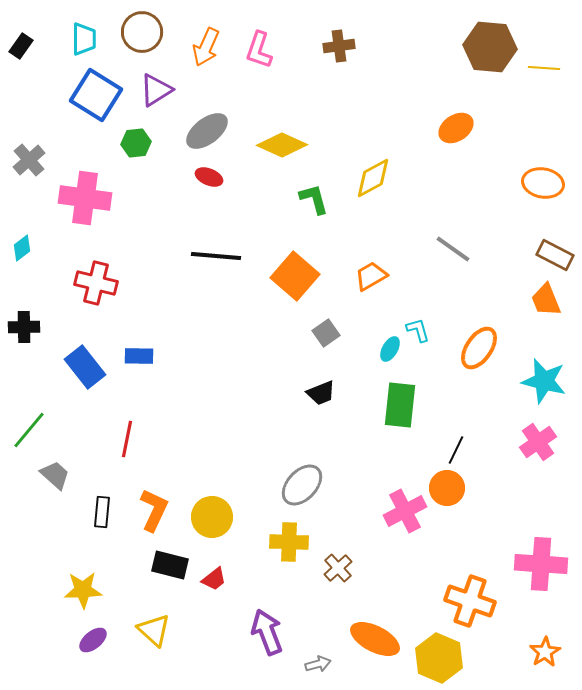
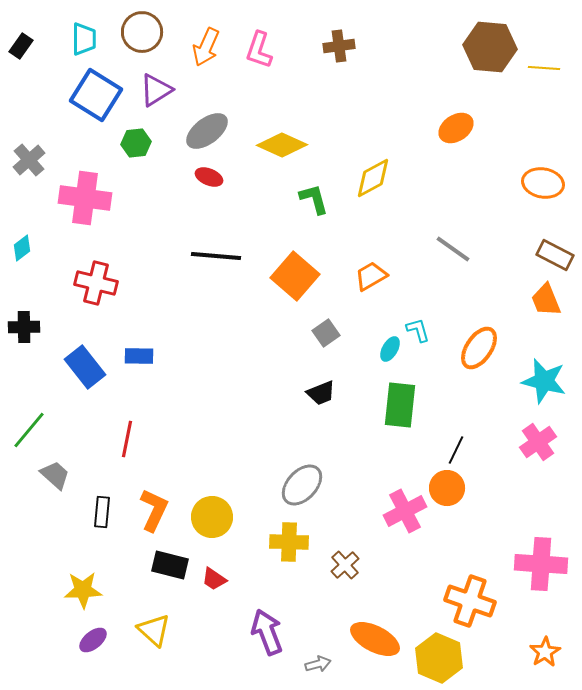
brown cross at (338, 568): moved 7 px right, 3 px up
red trapezoid at (214, 579): rotated 72 degrees clockwise
